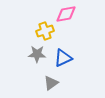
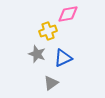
pink diamond: moved 2 px right
yellow cross: moved 3 px right
gray star: rotated 18 degrees clockwise
